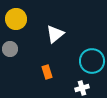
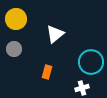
gray circle: moved 4 px right
cyan circle: moved 1 px left, 1 px down
orange rectangle: rotated 32 degrees clockwise
